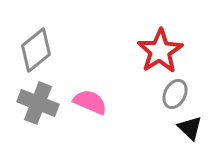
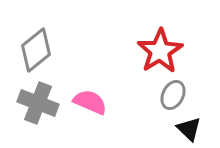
gray ellipse: moved 2 px left, 1 px down
black triangle: moved 1 px left, 1 px down
